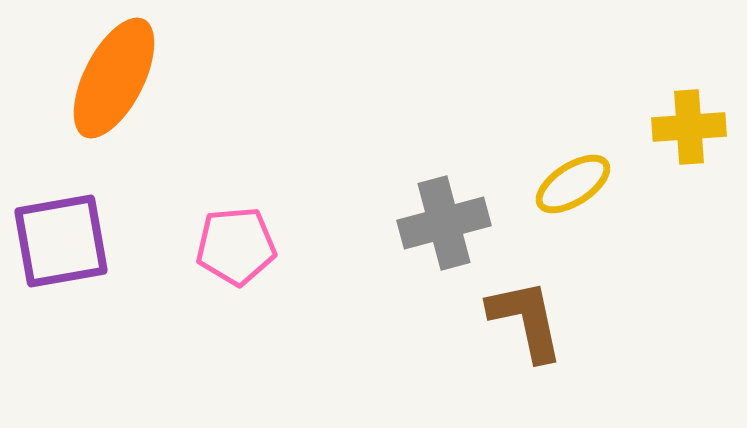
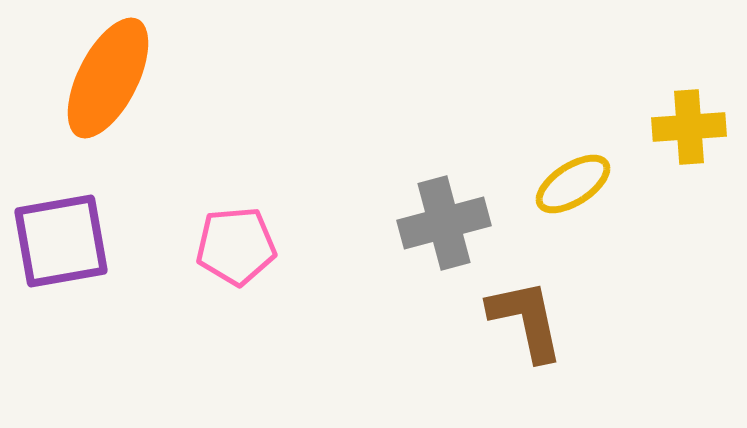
orange ellipse: moved 6 px left
